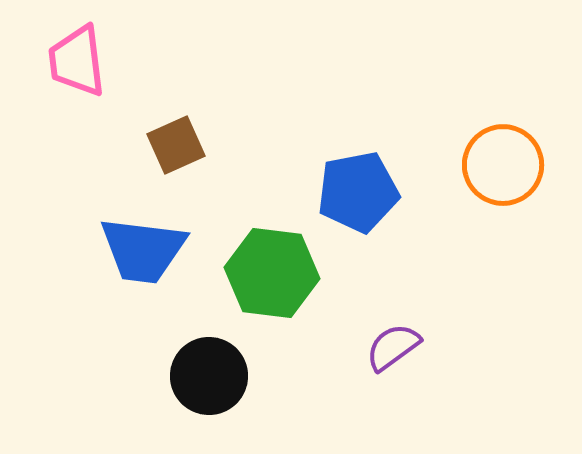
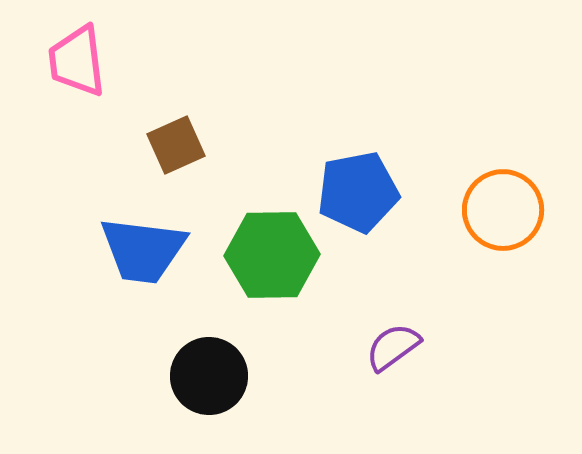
orange circle: moved 45 px down
green hexagon: moved 18 px up; rotated 8 degrees counterclockwise
